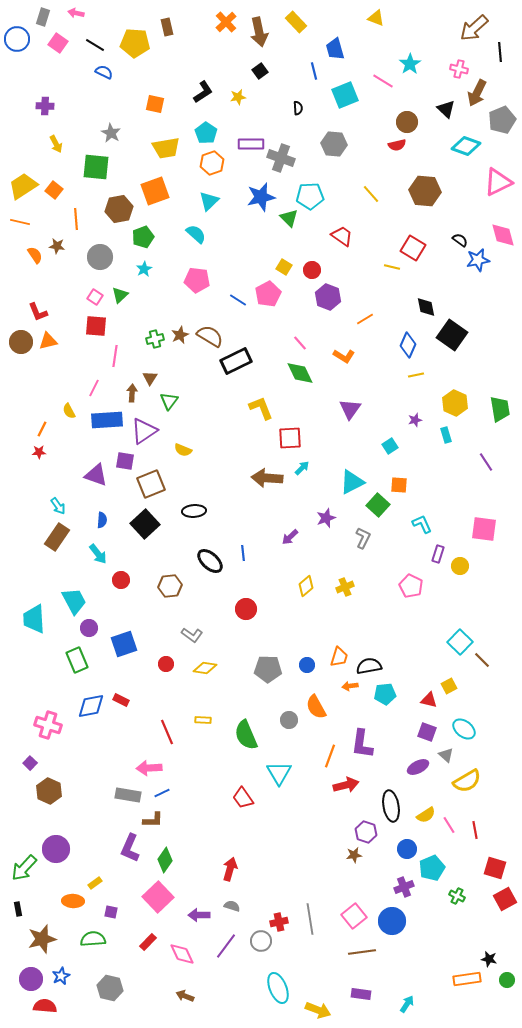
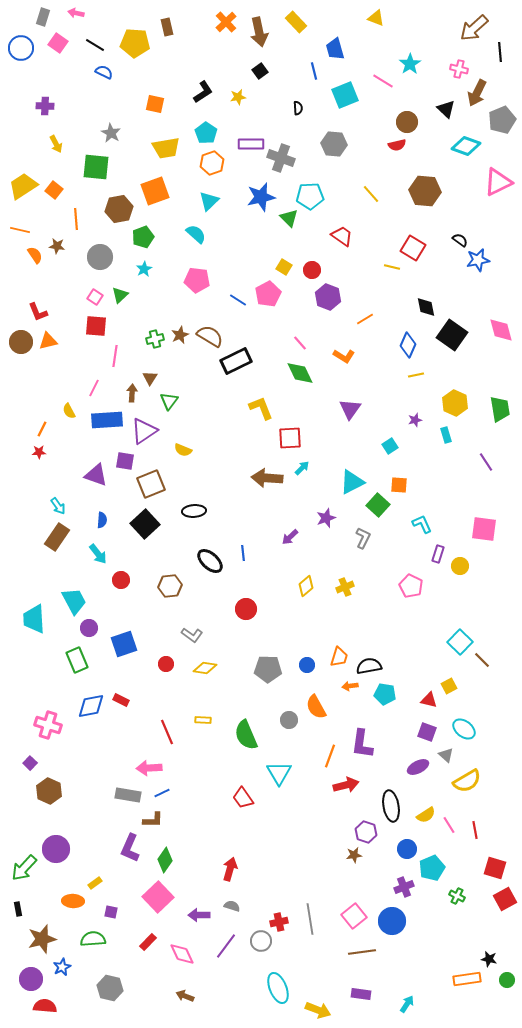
blue circle at (17, 39): moved 4 px right, 9 px down
orange line at (20, 222): moved 8 px down
pink diamond at (503, 235): moved 2 px left, 95 px down
cyan pentagon at (385, 694): rotated 15 degrees clockwise
blue star at (61, 976): moved 1 px right, 9 px up
